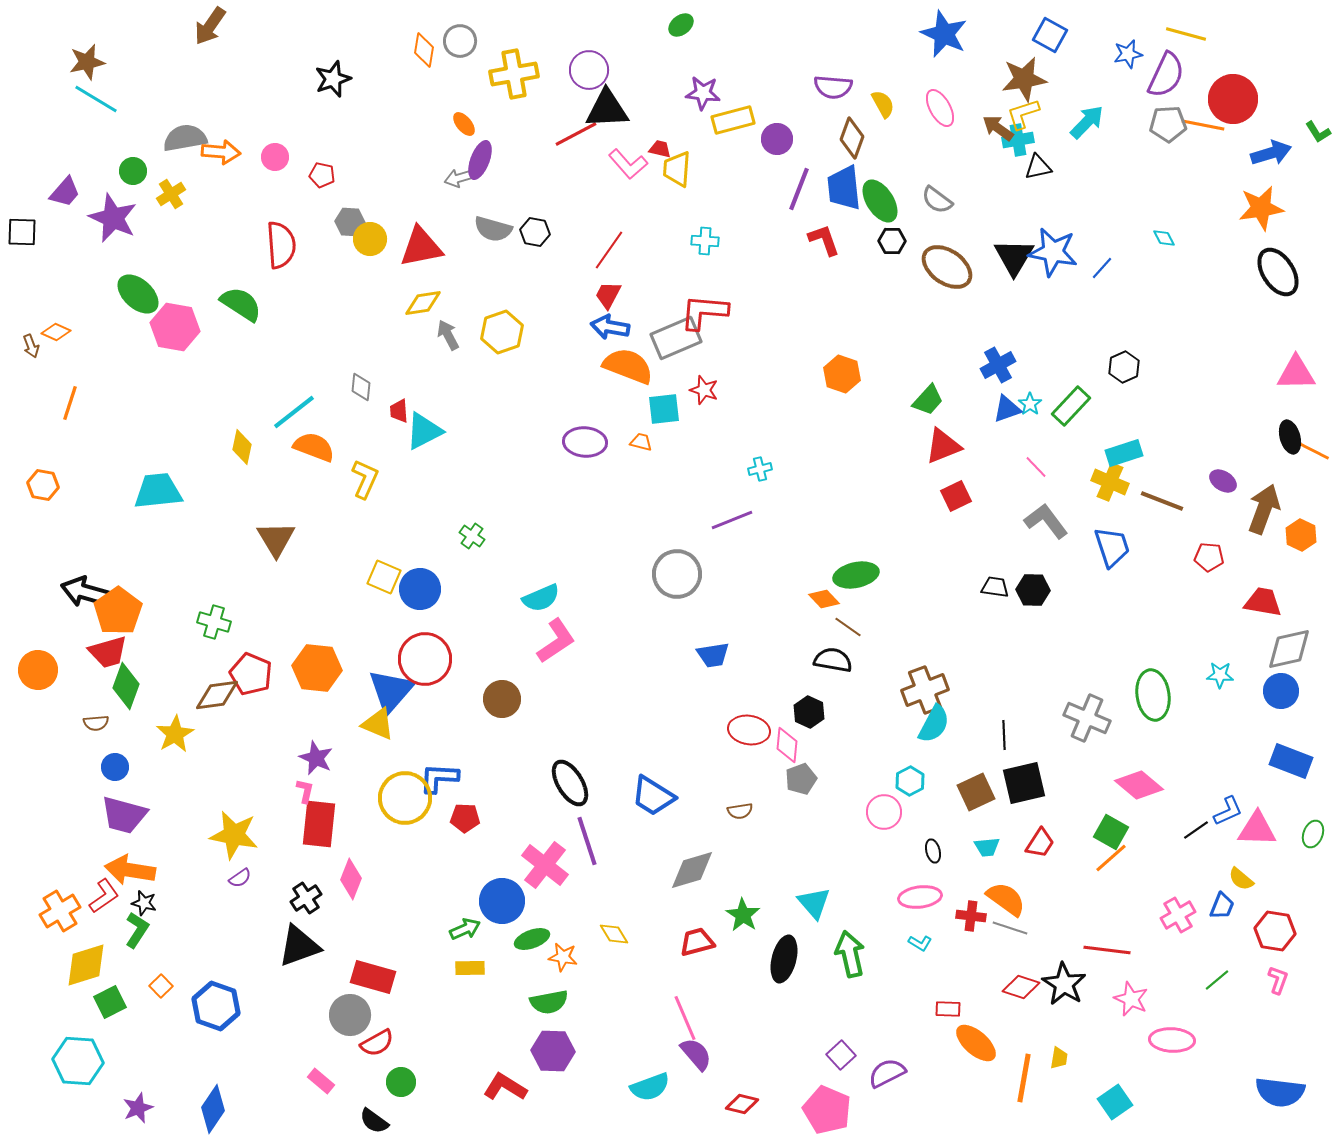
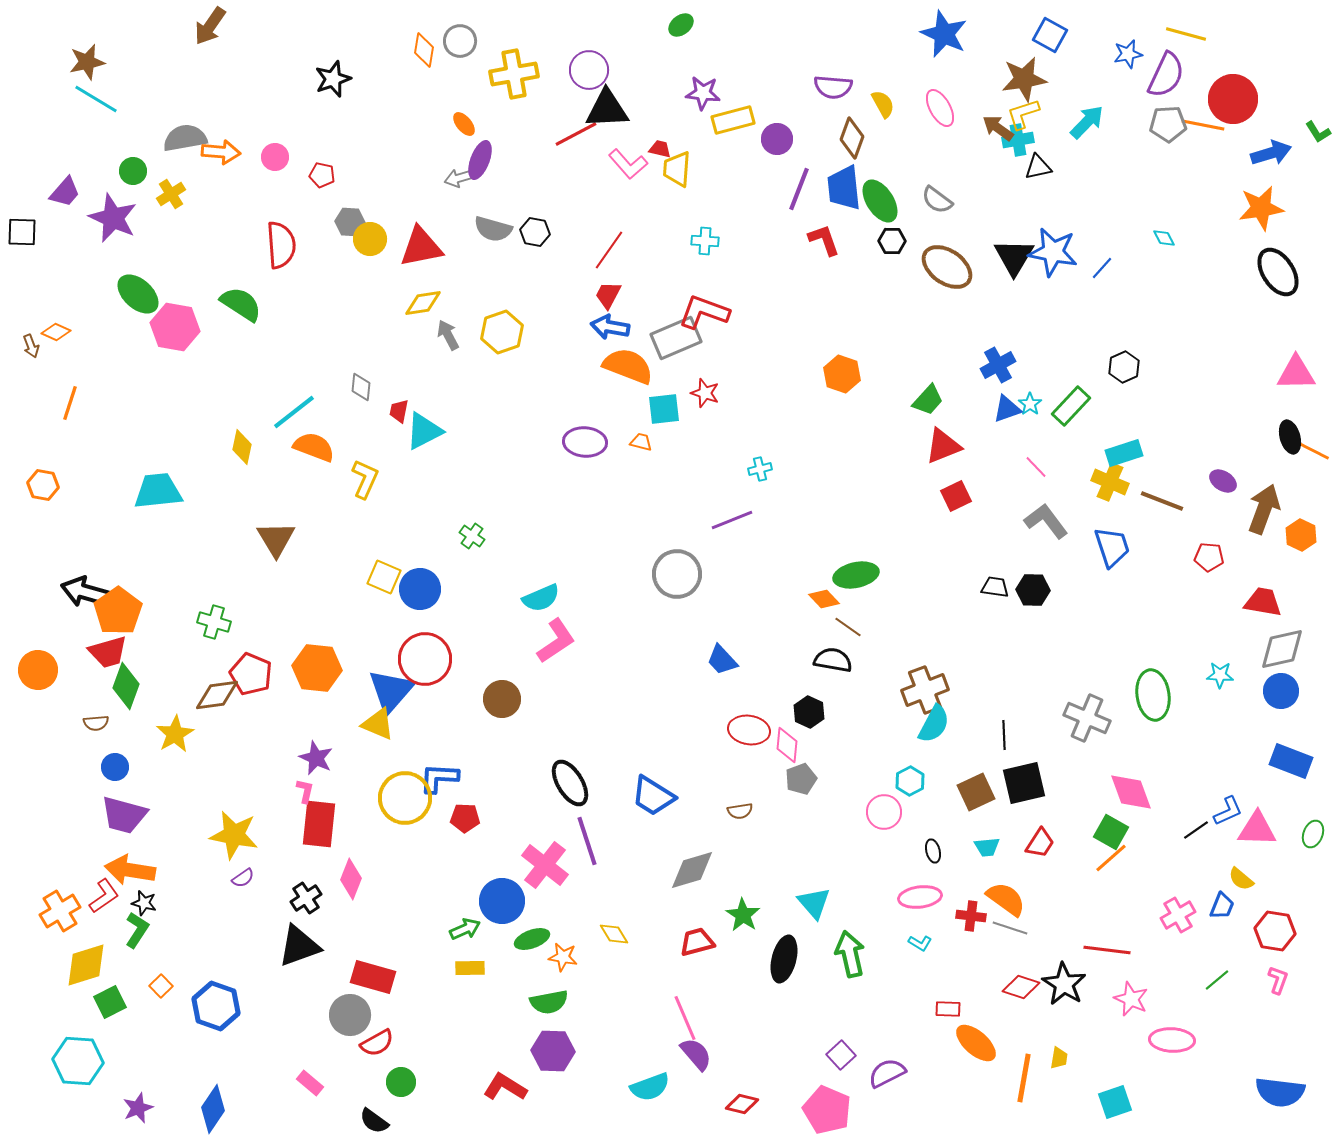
red L-shape at (704, 312): rotated 15 degrees clockwise
red star at (704, 390): moved 1 px right, 3 px down
red trapezoid at (399, 411): rotated 15 degrees clockwise
gray diamond at (1289, 649): moved 7 px left
blue trapezoid at (713, 655): moved 9 px right, 5 px down; rotated 56 degrees clockwise
pink diamond at (1139, 785): moved 8 px left, 7 px down; rotated 30 degrees clockwise
purple semicircle at (240, 878): moved 3 px right
pink rectangle at (321, 1081): moved 11 px left, 2 px down
cyan square at (1115, 1102): rotated 16 degrees clockwise
